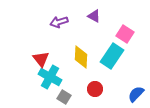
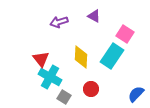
red circle: moved 4 px left
